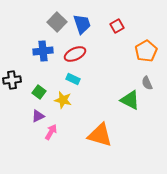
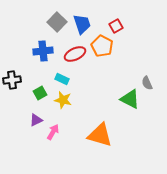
red square: moved 1 px left
orange pentagon: moved 44 px left, 5 px up; rotated 15 degrees counterclockwise
cyan rectangle: moved 11 px left
green square: moved 1 px right, 1 px down; rotated 24 degrees clockwise
green triangle: moved 1 px up
purple triangle: moved 2 px left, 4 px down
pink arrow: moved 2 px right
